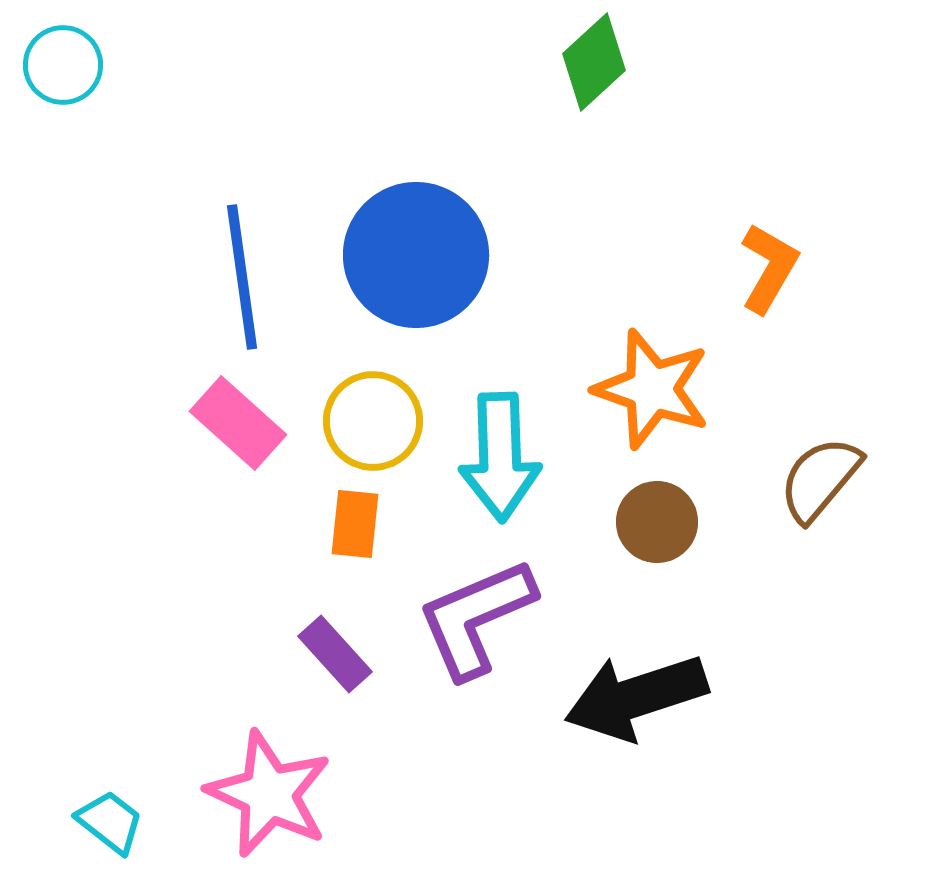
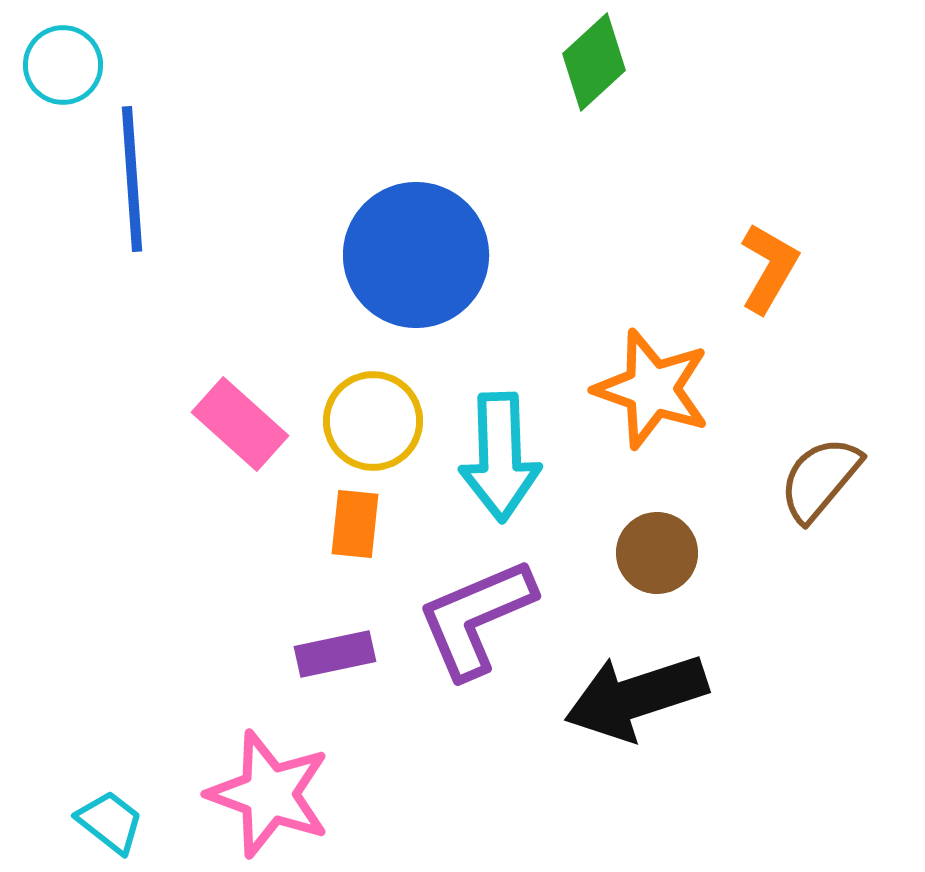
blue line: moved 110 px left, 98 px up; rotated 4 degrees clockwise
pink rectangle: moved 2 px right, 1 px down
brown circle: moved 31 px down
purple rectangle: rotated 60 degrees counterclockwise
pink star: rotated 5 degrees counterclockwise
